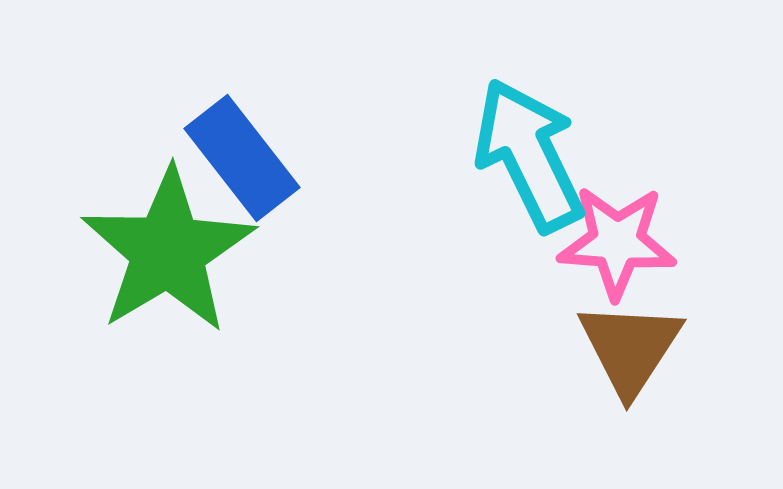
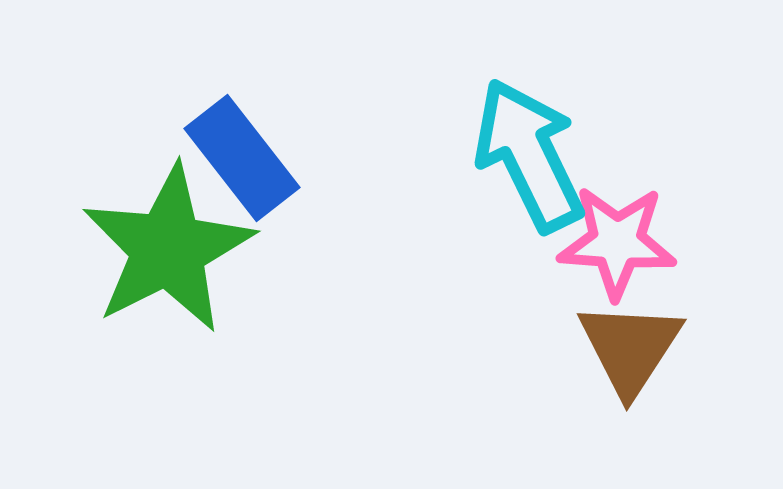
green star: moved 2 px up; rotated 4 degrees clockwise
